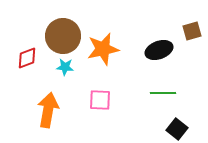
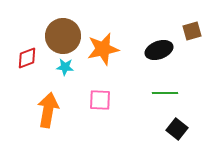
green line: moved 2 px right
